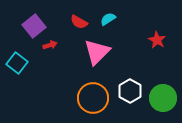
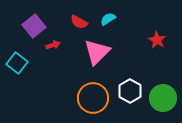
red arrow: moved 3 px right
